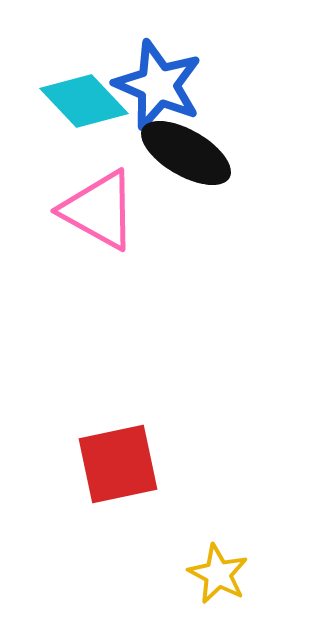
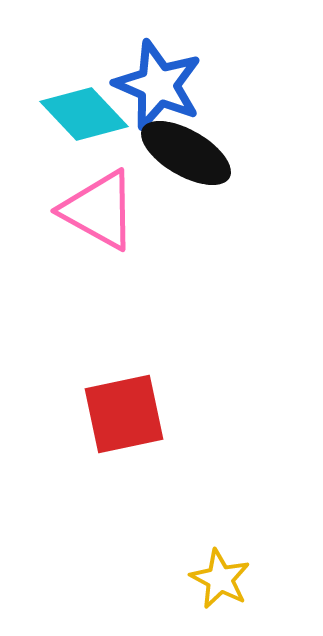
cyan diamond: moved 13 px down
red square: moved 6 px right, 50 px up
yellow star: moved 2 px right, 5 px down
